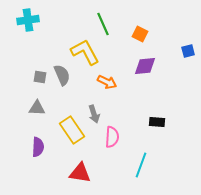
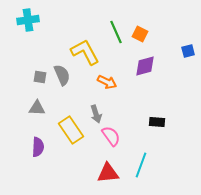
green line: moved 13 px right, 8 px down
purple diamond: rotated 10 degrees counterclockwise
gray arrow: moved 2 px right
yellow rectangle: moved 1 px left
pink semicircle: moved 1 px left, 1 px up; rotated 40 degrees counterclockwise
red triangle: moved 28 px right; rotated 15 degrees counterclockwise
